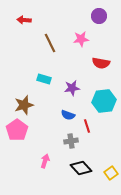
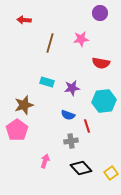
purple circle: moved 1 px right, 3 px up
brown line: rotated 42 degrees clockwise
cyan rectangle: moved 3 px right, 3 px down
